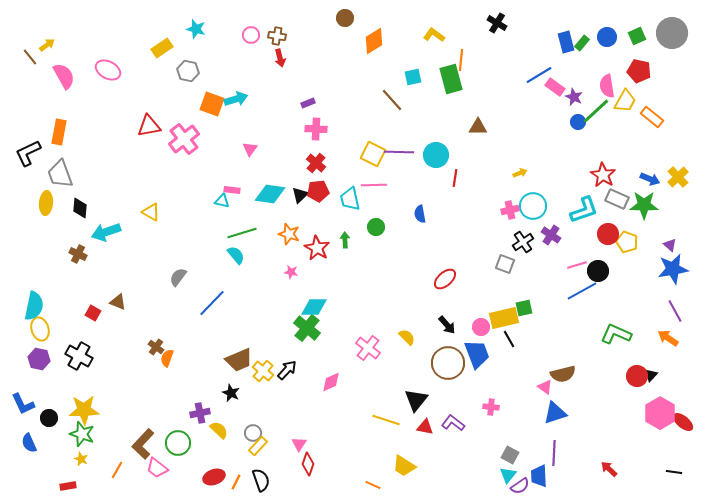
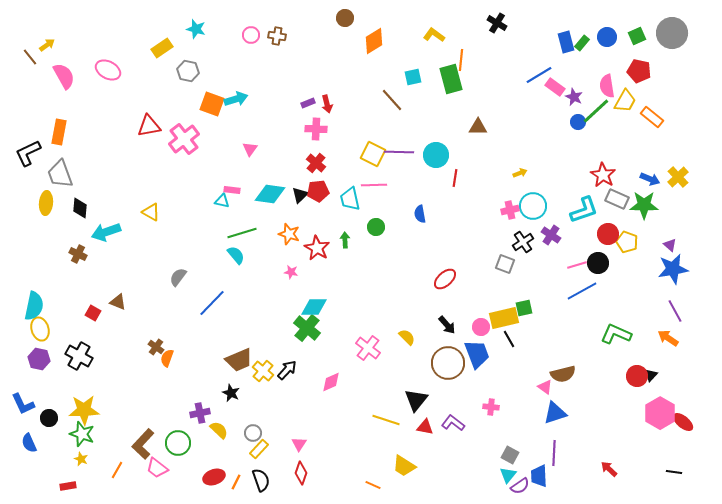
red arrow at (280, 58): moved 47 px right, 46 px down
black circle at (598, 271): moved 8 px up
yellow rectangle at (258, 446): moved 1 px right, 3 px down
red diamond at (308, 464): moved 7 px left, 9 px down
